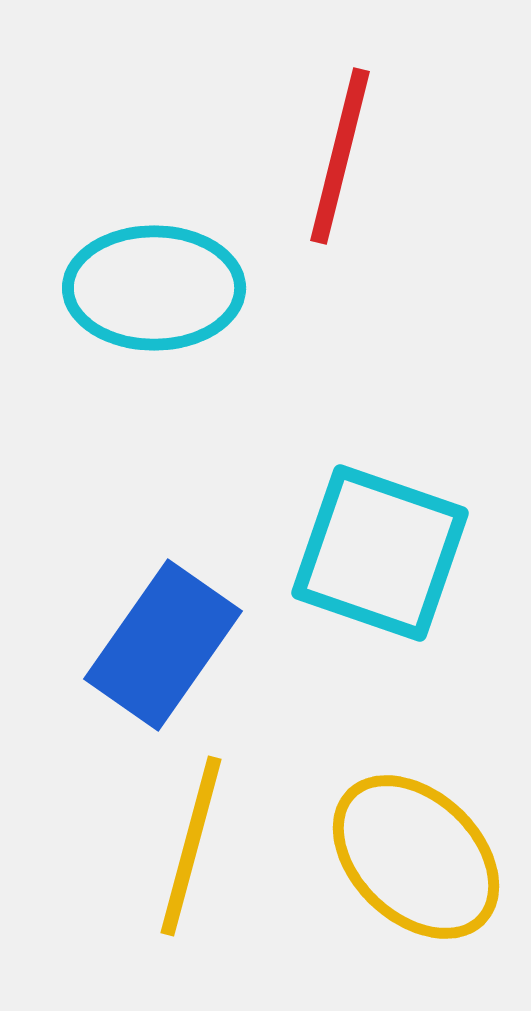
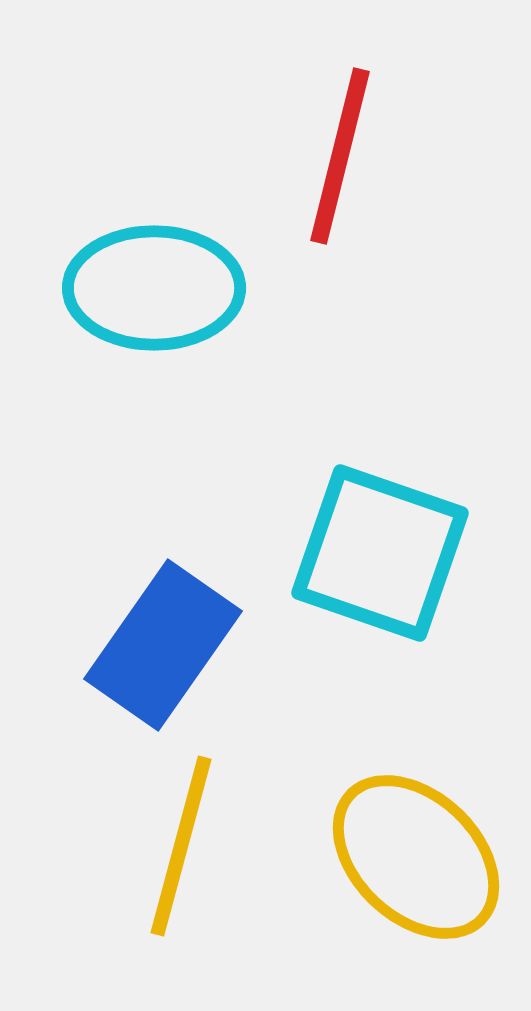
yellow line: moved 10 px left
